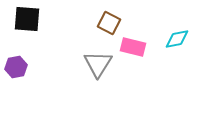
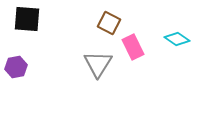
cyan diamond: rotated 45 degrees clockwise
pink rectangle: rotated 50 degrees clockwise
